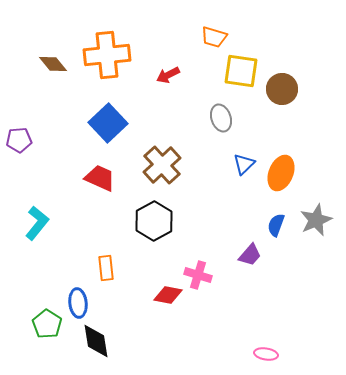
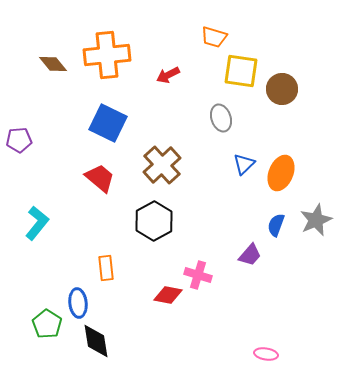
blue square: rotated 21 degrees counterclockwise
red trapezoid: rotated 16 degrees clockwise
